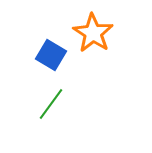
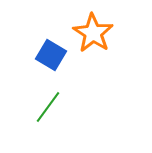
green line: moved 3 px left, 3 px down
